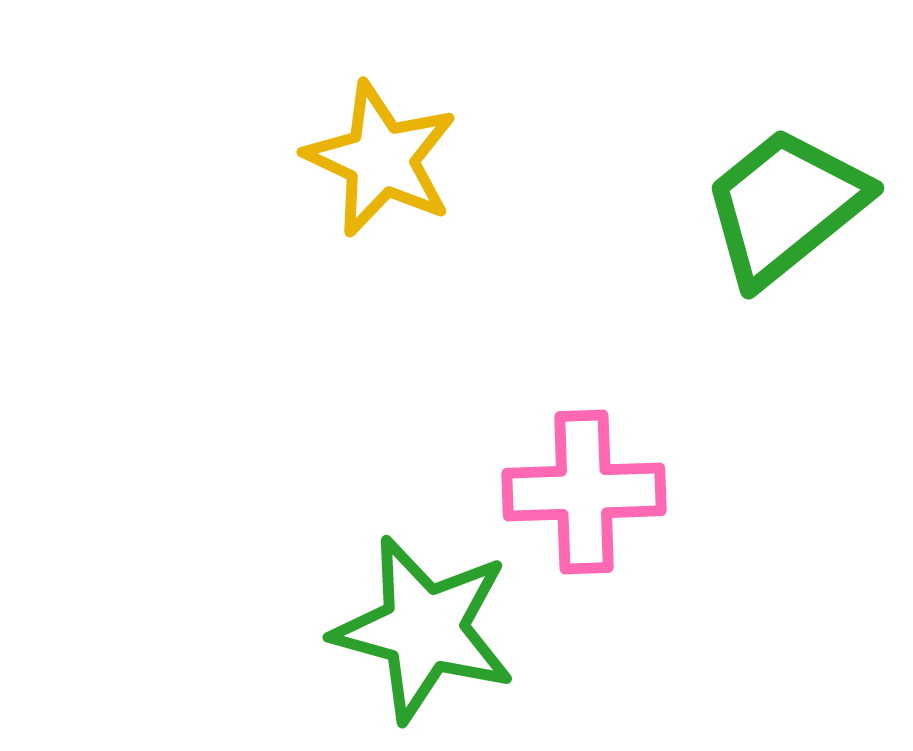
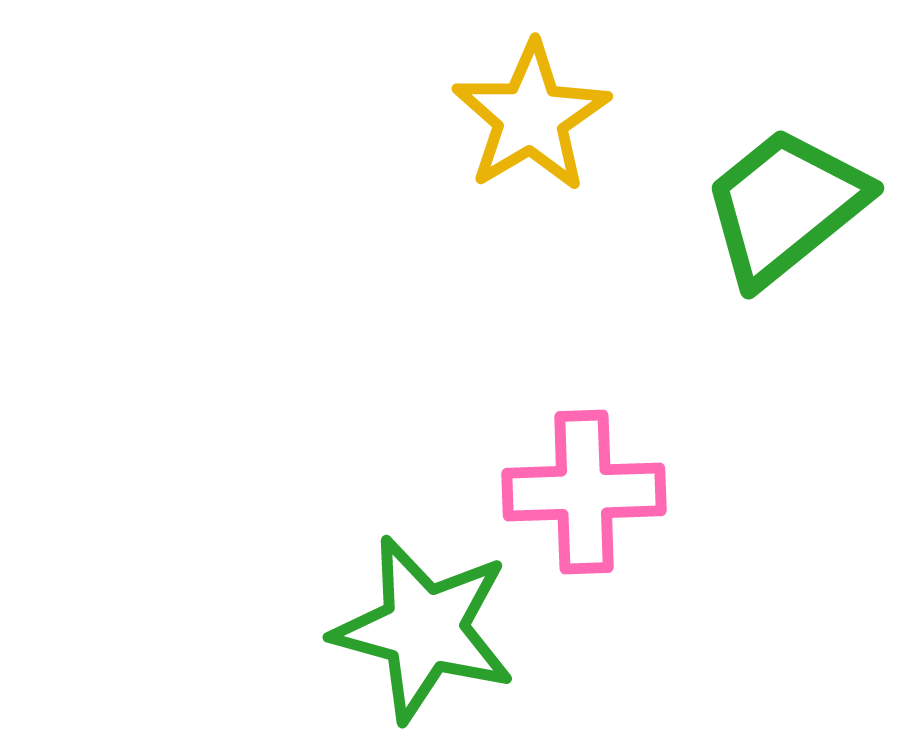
yellow star: moved 150 px right, 42 px up; rotated 16 degrees clockwise
